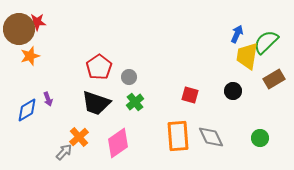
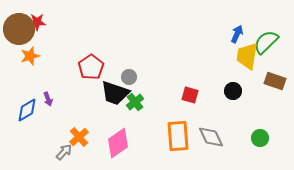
red pentagon: moved 8 px left
brown rectangle: moved 1 px right, 2 px down; rotated 50 degrees clockwise
black trapezoid: moved 19 px right, 10 px up
